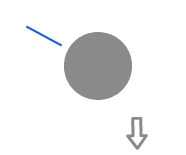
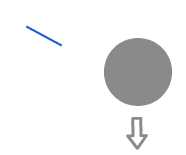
gray circle: moved 40 px right, 6 px down
